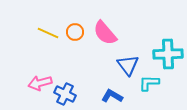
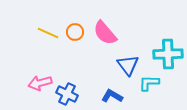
blue cross: moved 2 px right
